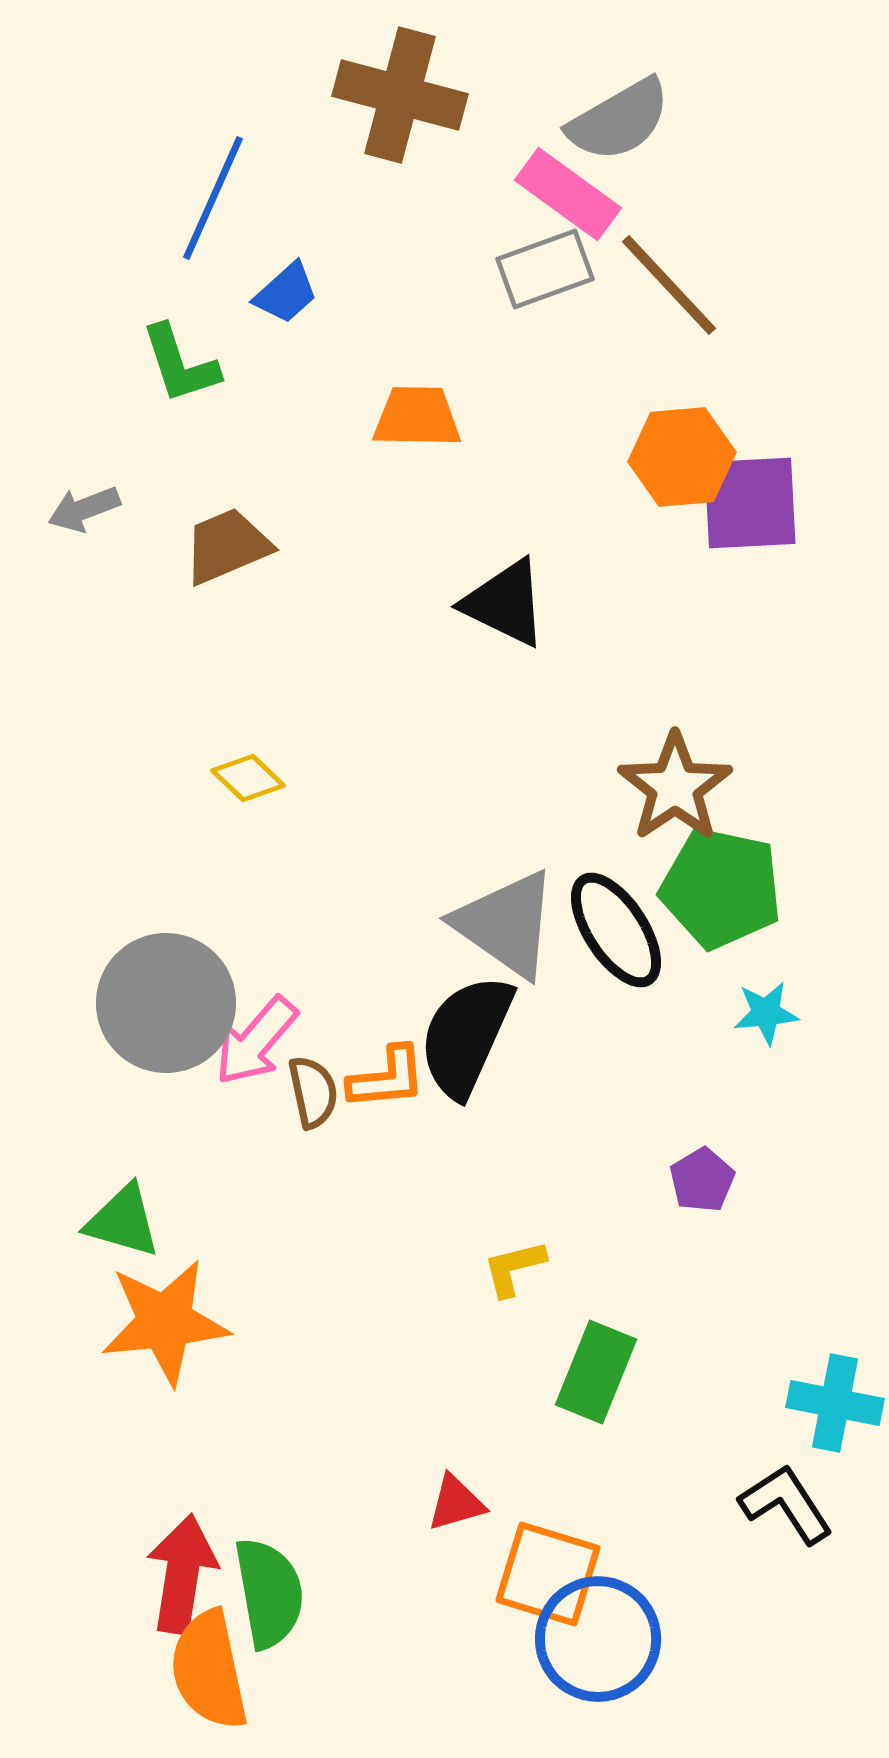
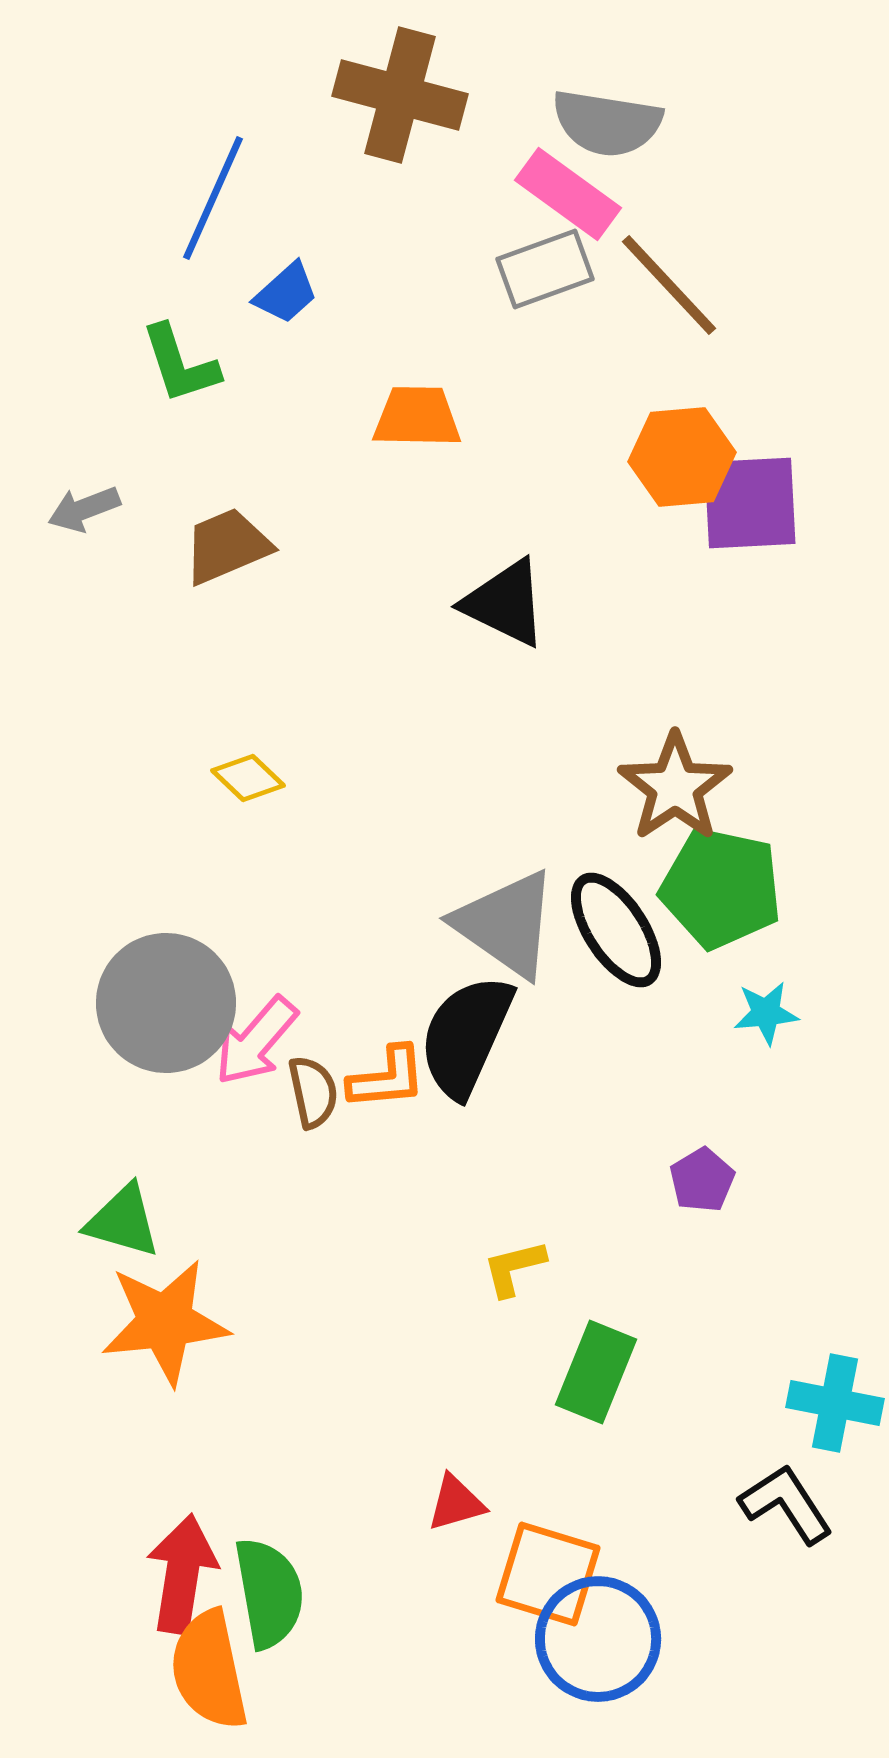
gray semicircle: moved 12 px left, 3 px down; rotated 39 degrees clockwise
